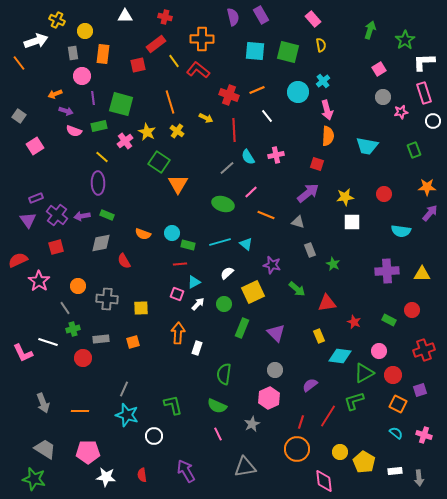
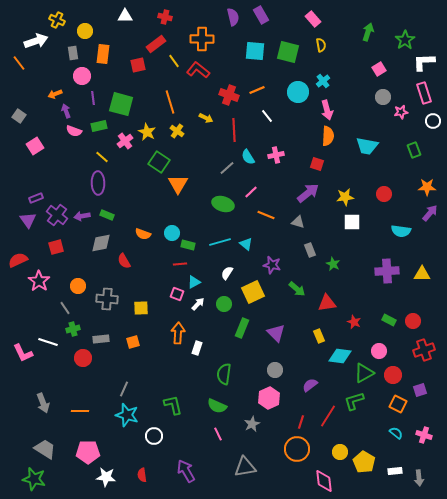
green arrow at (370, 30): moved 2 px left, 2 px down
purple arrow at (66, 111): rotated 128 degrees counterclockwise
white semicircle at (227, 273): rotated 16 degrees counterclockwise
red circle at (412, 310): moved 1 px right, 11 px down
